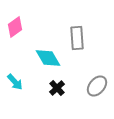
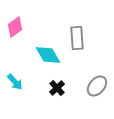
cyan diamond: moved 3 px up
